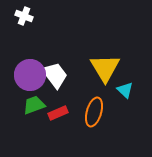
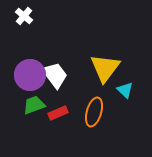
white cross: rotated 18 degrees clockwise
yellow triangle: rotated 8 degrees clockwise
